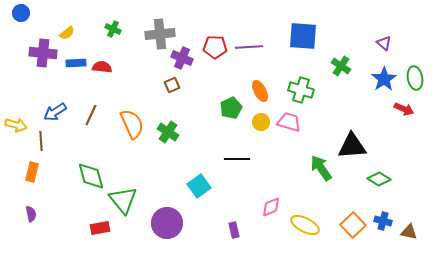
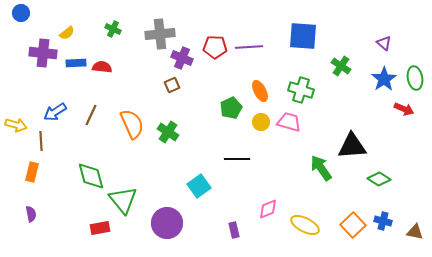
pink diamond at (271, 207): moved 3 px left, 2 px down
brown triangle at (409, 232): moved 6 px right
